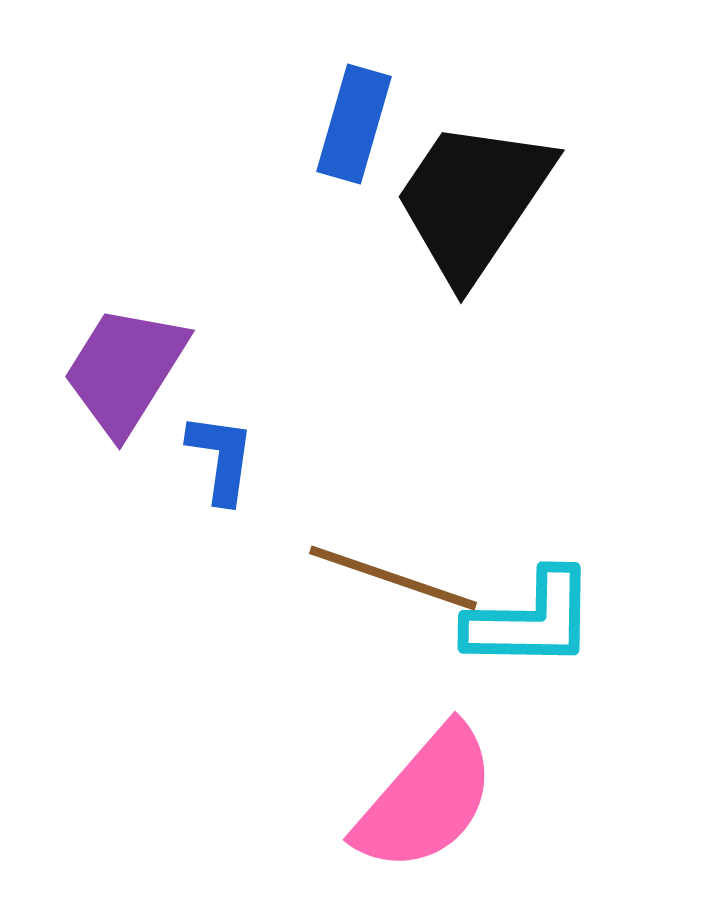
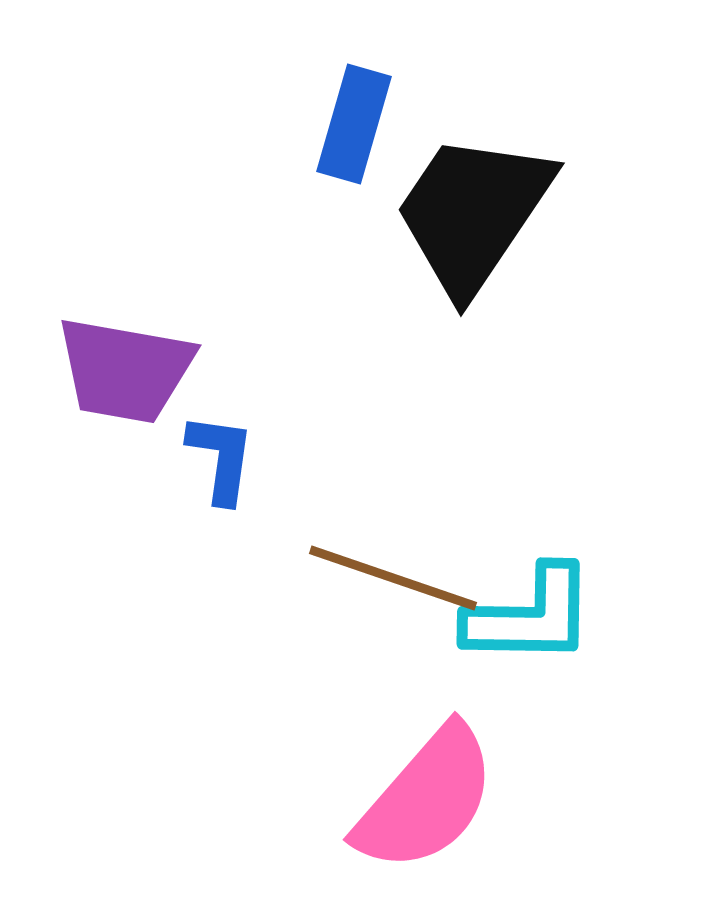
black trapezoid: moved 13 px down
purple trapezoid: rotated 112 degrees counterclockwise
cyan L-shape: moved 1 px left, 4 px up
